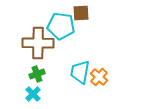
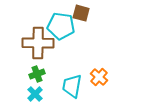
brown square: rotated 18 degrees clockwise
cyan trapezoid: moved 8 px left, 14 px down
cyan cross: moved 2 px right
